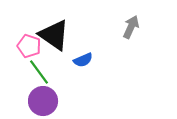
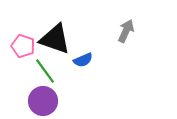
gray arrow: moved 5 px left, 4 px down
black triangle: moved 1 px right, 4 px down; rotated 16 degrees counterclockwise
pink pentagon: moved 6 px left
green line: moved 6 px right, 1 px up
